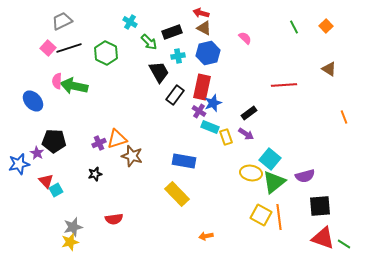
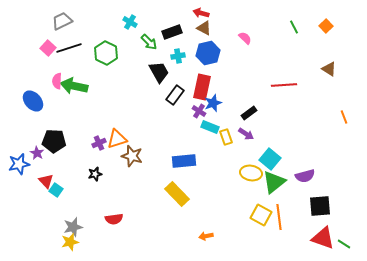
blue rectangle at (184, 161): rotated 15 degrees counterclockwise
cyan square at (56, 190): rotated 24 degrees counterclockwise
